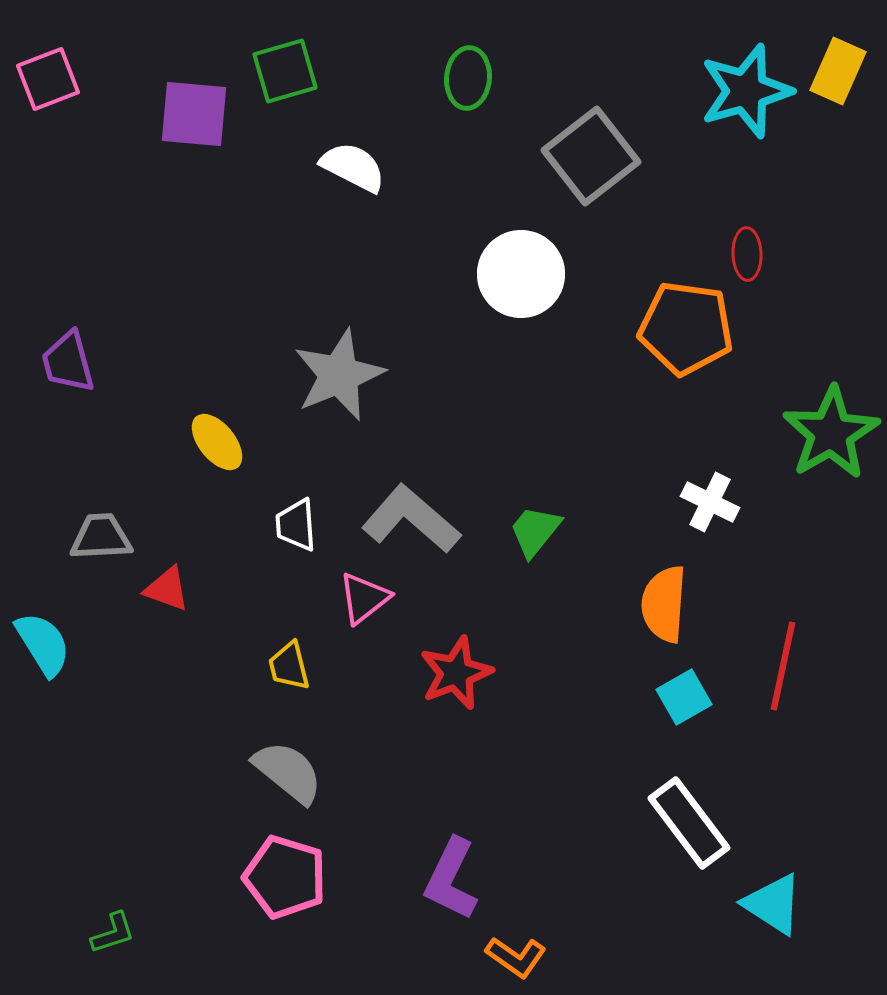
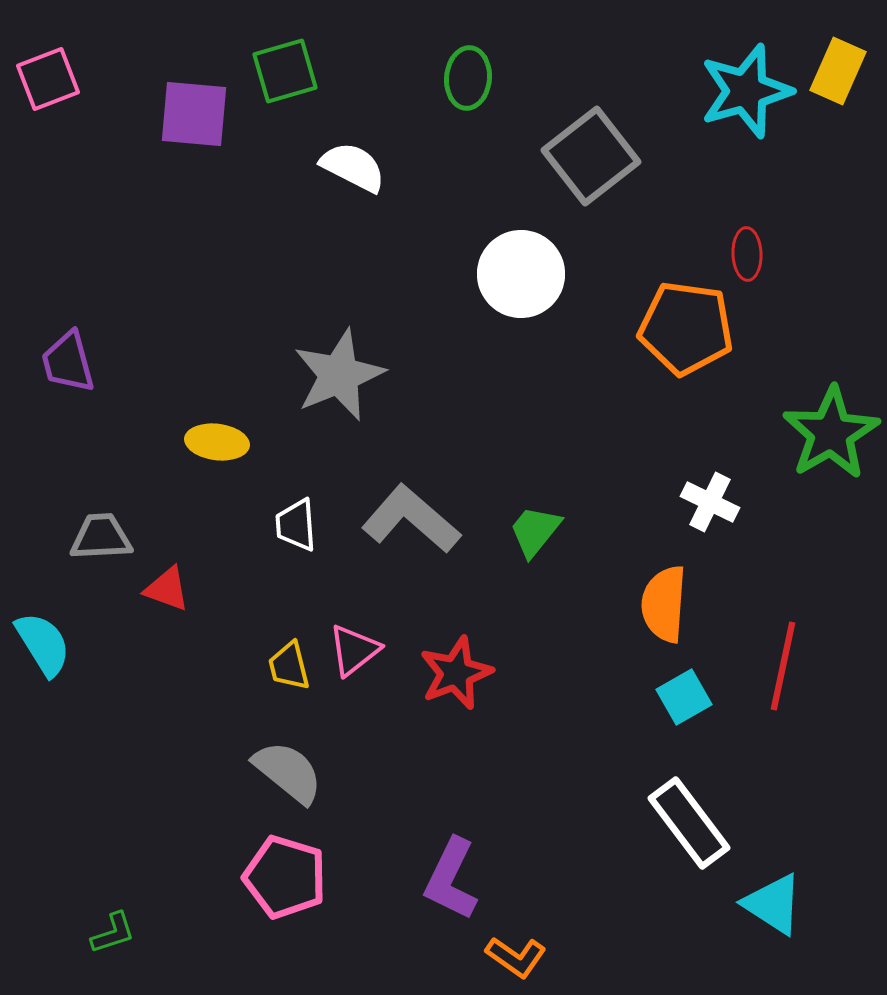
yellow ellipse: rotated 44 degrees counterclockwise
pink triangle: moved 10 px left, 52 px down
